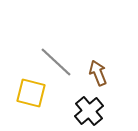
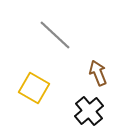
gray line: moved 1 px left, 27 px up
yellow square: moved 3 px right, 5 px up; rotated 16 degrees clockwise
